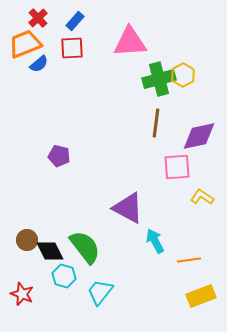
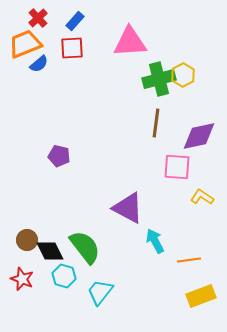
pink square: rotated 8 degrees clockwise
red star: moved 15 px up
